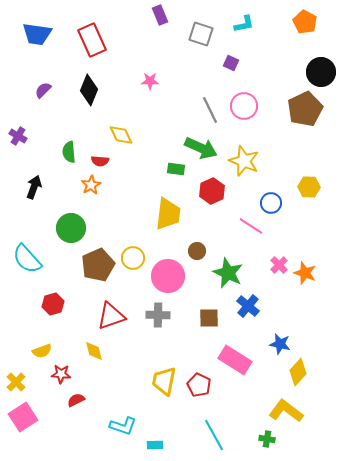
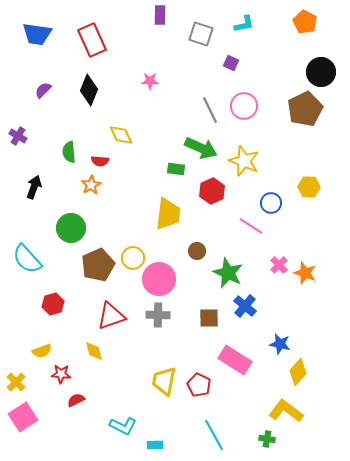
purple rectangle at (160, 15): rotated 24 degrees clockwise
pink circle at (168, 276): moved 9 px left, 3 px down
blue cross at (248, 306): moved 3 px left
cyan L-shape at (123, 426): rotated 8 degrees clockwise
